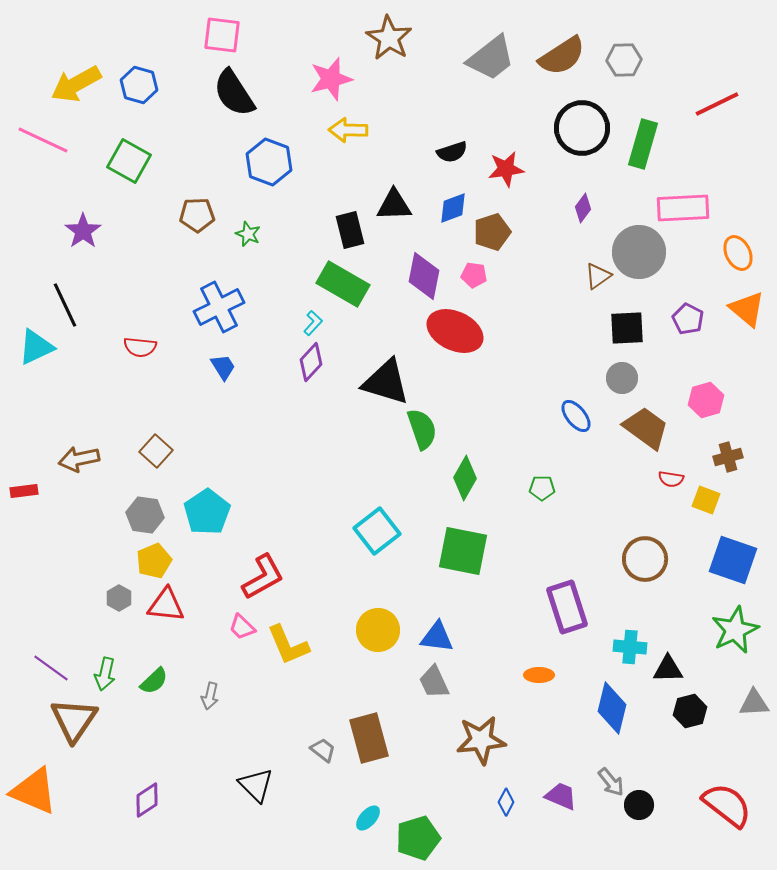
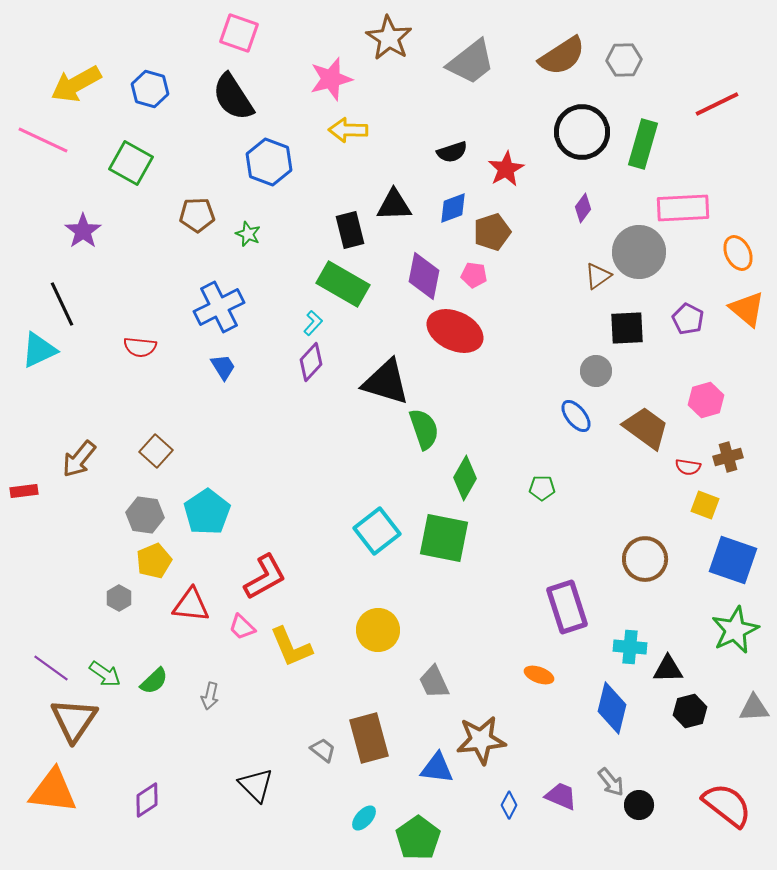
pink square at (222, 35): moved 17 px right, 2 px up; rotated 12 degrees clockwise
gray trapezoid at (491, 58): moved 20 px left, 4 px down
blue hexagon at (139, 85): moved 11 px right, 4 px down
black semicircle at (234, 93): moved 1 px left, 4 px down
black circle at (582, 128): moved 4 px down
green square at (129, 161): moved 2 px right, 2 px down
red star at (506, 169): rotated 21 degrees counterclockwise
black line at (65, 305): moved 3 px left, 1 px up
cyan triangle at (36, 347): moved 3 px right, 3 px down
gray circle at (622, 378): moved 26 px left, 7 px up
green semicircle at (422, 429): moved 2 px right
brown arrow at (79, 459): rotated 39 degrees counterclockwise
red semicircle at (671, 479): moved 17 px right, 12 px up
yellow square at (706, 500): moved 1 px left, 5 px down
green square at (463, 551): moved 19 px left, 13 px up
red L-shape at (263, 577): moved 2 px right
red triangle at (166, 605): moved 25 px right
blue triangle at (437, 637): moved 131 px down
yellow L-shape at (288, 645): moved 3 px right, 2 px down
green arrow at (105, 674): rotated 68 degrees counterclockwise
orange ellipse at (539, 675): rotated 20 degrees clockwise
gray triangle at (754, 703): moved 5 px down
orange triangle at (34, 791): moved 19 px right; rotated 16 degrees counterclockwise
blue diamond at (506, 802): moved 3 px right, 3 px down
cyan ellipse at (368, 818): moved 4 px left
green pentagon at (418, 838): rotated 18 degrees counterclockwise
